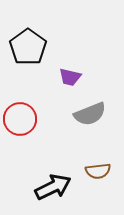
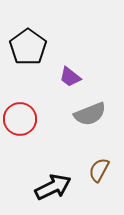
purple trapezoid: rotated 25 degrees clockwise
brown semicircle: moved 1 px right, 1 px up; rotated 125 degrees clockwise
